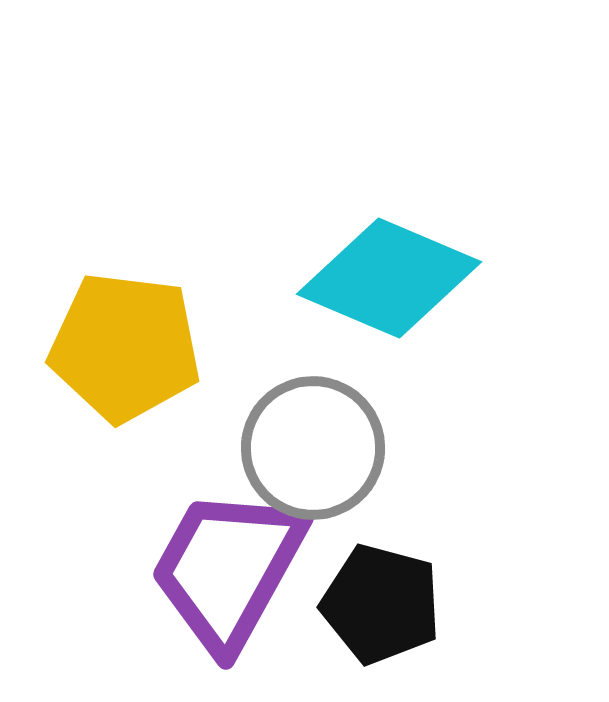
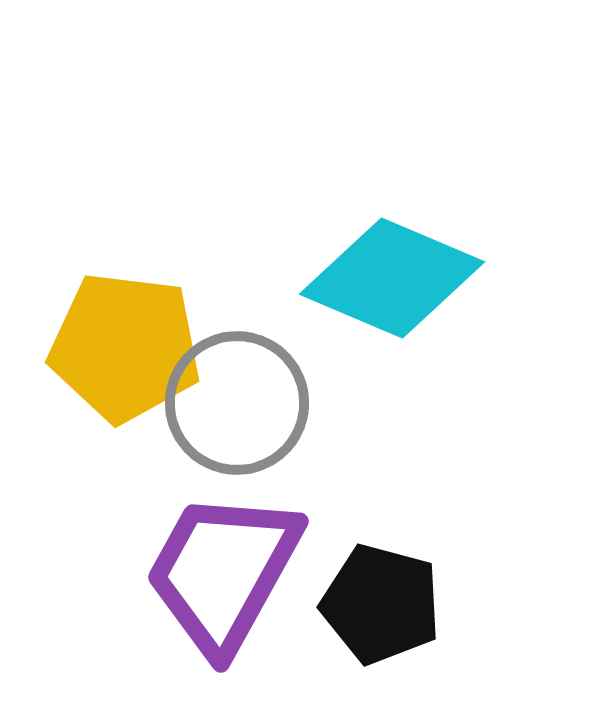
cyan diamond: moved 3 px right
gray circle: moved 76 px left, 45 px up
purple trapezoid: moved 5 px left, 3 px down
